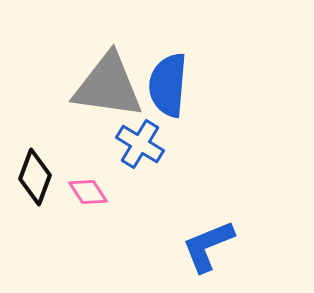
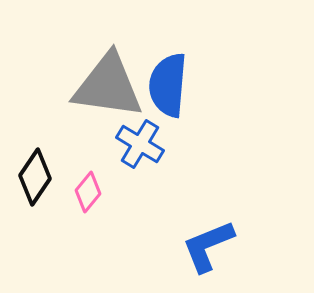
black diamond: rotated 14 degrees clockwise
pink diamond: rotated 72 degrees clockwise
